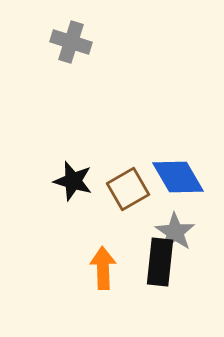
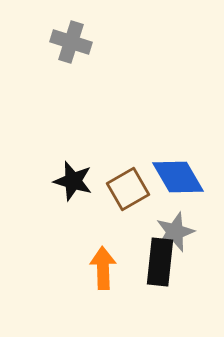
gray star: rotated 18 degrees clockwise
